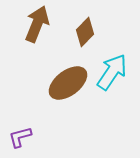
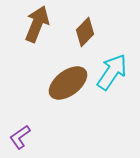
purple L-shape: rotated 20 degrees counterclockwise
